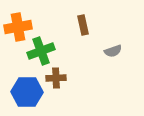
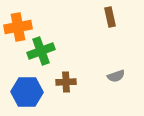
brown rectangle: moved 27 px right, 8 px up
gray semicircle: moved 3 px right, 25 px down
brown cross: moved 10 px right, 4 px down
